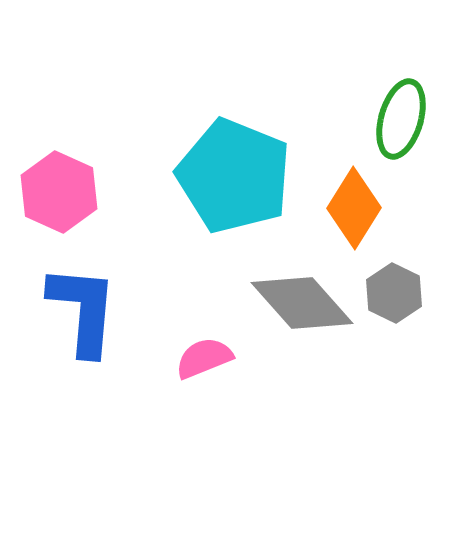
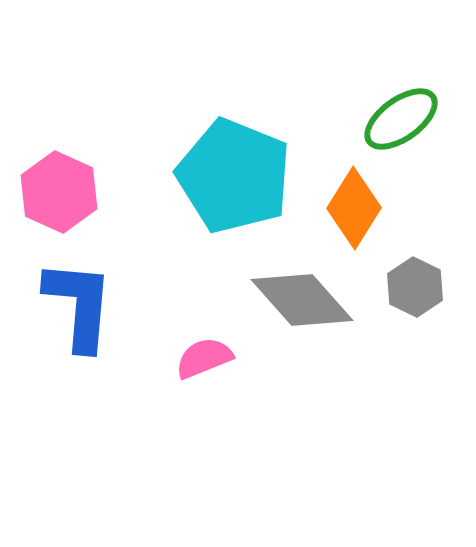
green ellipse: rotated 38 degrees clockwise
gray hexagon: moved 21 px right, 6 px up
gray diamond: moved 3 px up
blue L-shape: moved 4 px left, 5 px up
